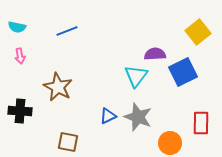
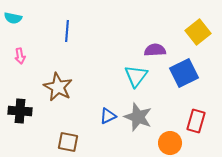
cyan semicircle: moved 4 px left, 9 px up
blue line: rotated 65 degrees counterclockwise
purple semicircle: moved 4 px up
blue square: moved 1 px right, 1 px down
red rectangle: moved 5 px left, 2 px up; rotated 15 degrees clockwise
